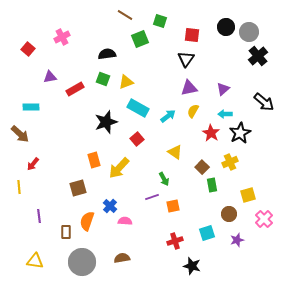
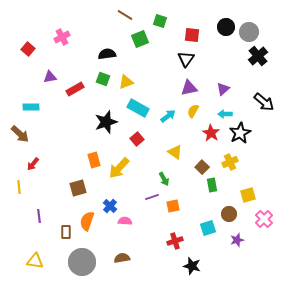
cyan square at (207, 233): moved 1 px right, 5 px up
